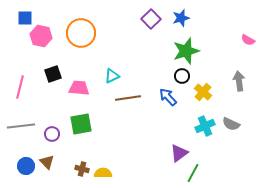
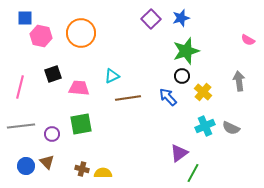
gray semicircle: moved 4 px down
